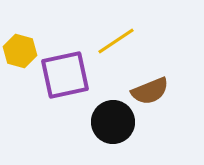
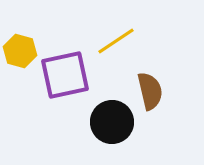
brown semicircle: rotated 81 degrees counterclockwise
black circle: moved 1 px left
